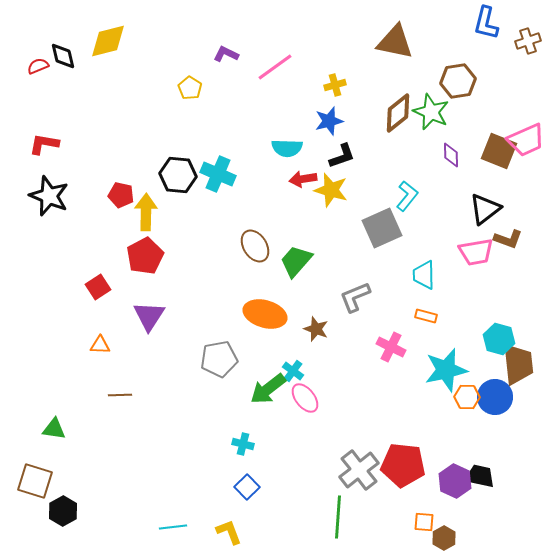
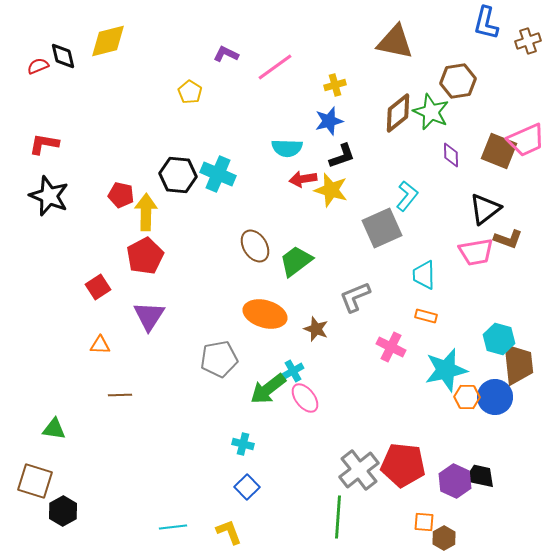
yellow pentagon at (190, 88): moved 4 px down
green trapezoid at (296, 261): rotated 12 degrees clockwise
cyan cross at (293, 371): rotated 25 degrees clockwise
